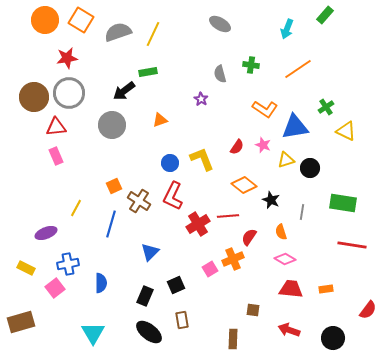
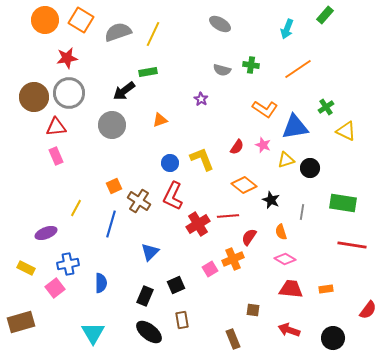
gray semicircle at (220, 74): moved 2 px right, 4 px up; rotated 60 degrees counterclockwise
brown rectangle at (233, 339): rotated 24 degrees counterclockwise
